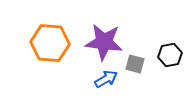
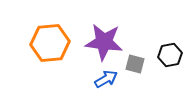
orange hexagon: rotated 9 degrees counterclockwise
